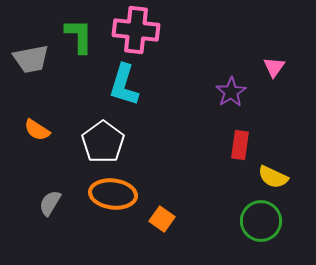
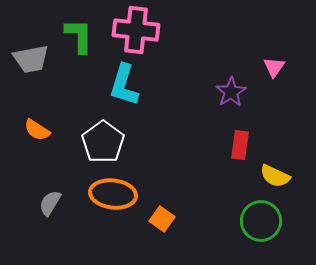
yellow semicircle: moved 2 px right, 1 px up
